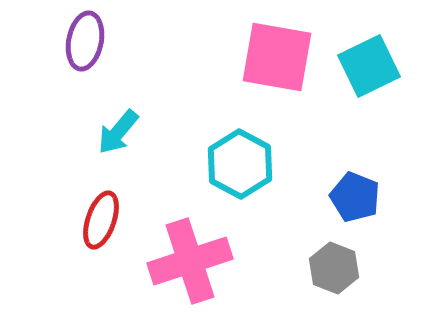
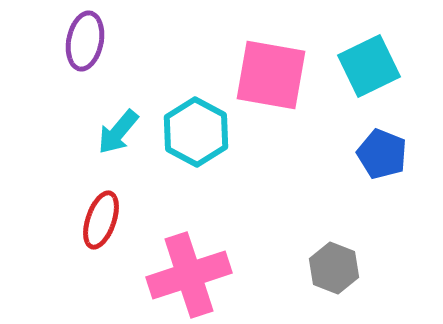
pink square: moved 6 px left, 18 px down
cyan hexagon: moved 44 px left, 32 px up
blue pentagon: moved 27 px right, 43 px up
pink cross: moved 1 px left, 14 px down
